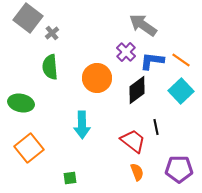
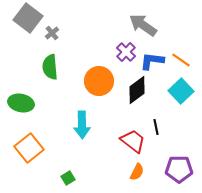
orange circle: moved 2 px right, 3 px down
orange semicircle: rotated 48 degrees clockwise
green square: moved 2 px left; rotated 24 degrees counterclockwise
